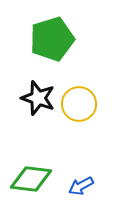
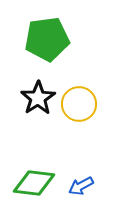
green pentagon: moved 5 px left; rotated 9 degrees clockwise
black star: rotated 20 degrees clockwise
green diamond: moved 3 px right, 4 px down
